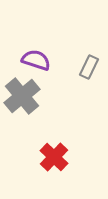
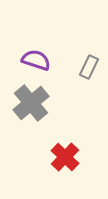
gray cross: moved 9 px right, 7 px down
red cross: moved 11 px right
